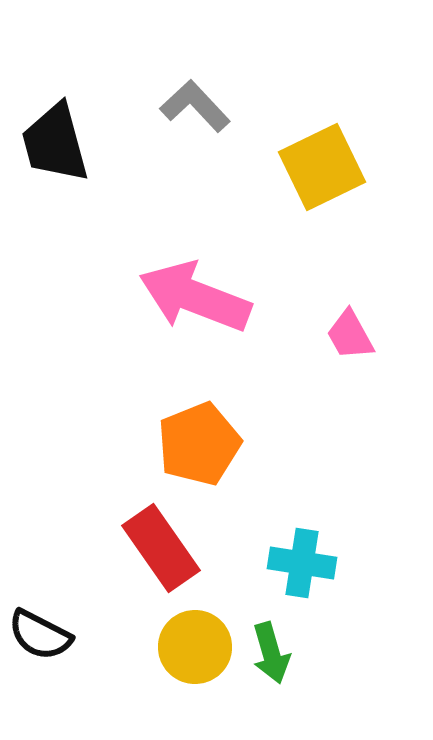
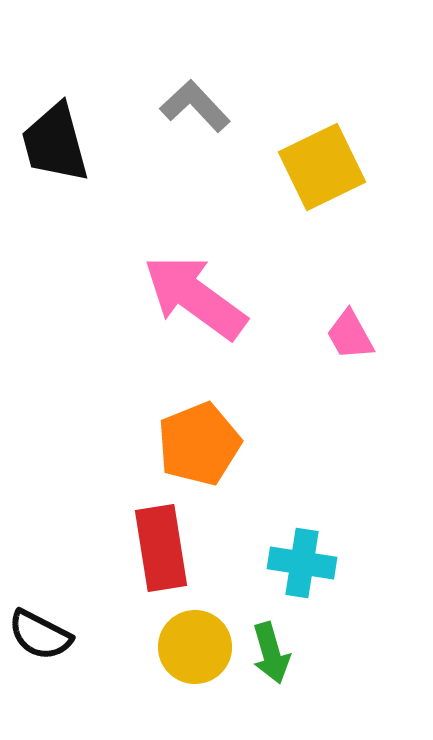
pink arrow: rotated 15 degrees clockwise
red rectangle: rotated 26 degrees clockwise
